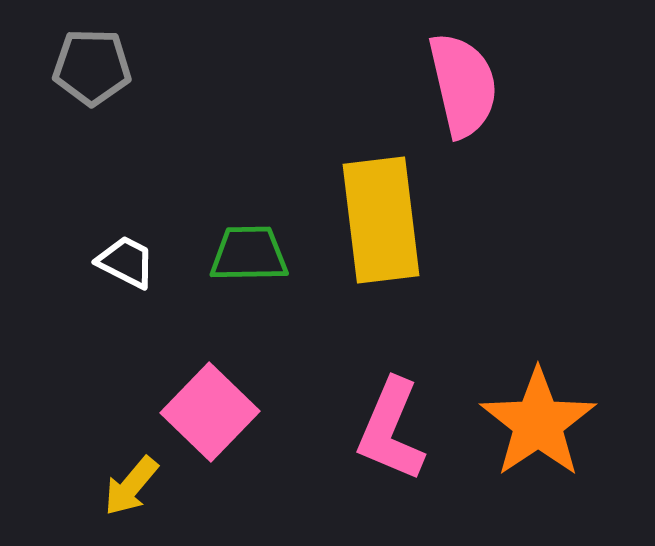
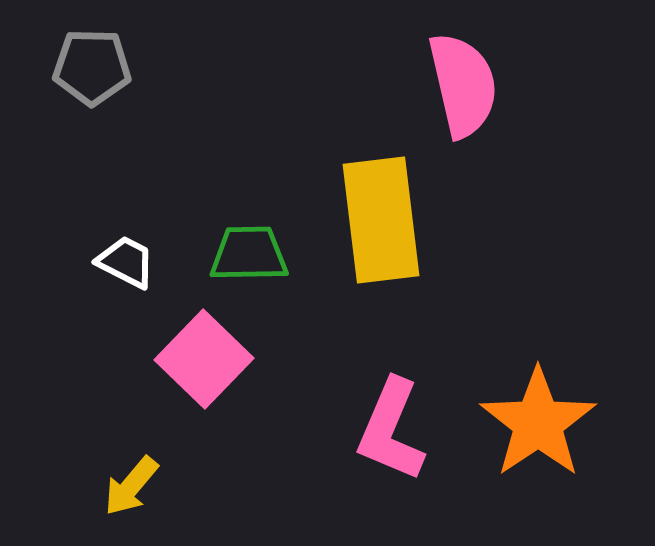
pink square: moved 6 px left, 53 px up
